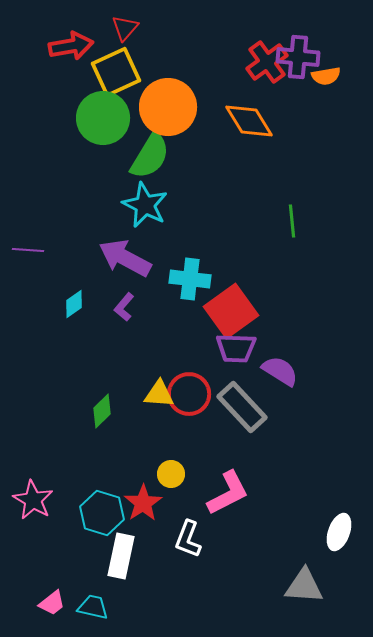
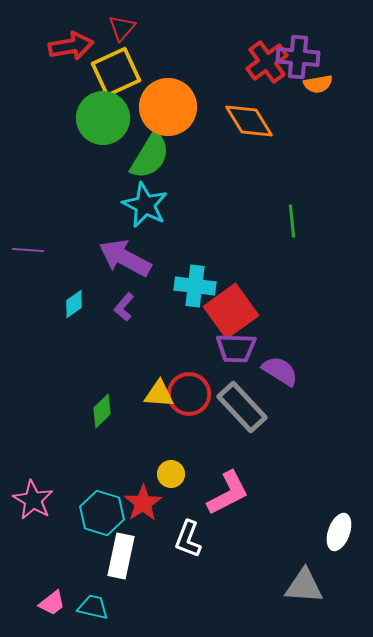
red triangle: moved 3 px left
orange semicircle: moved 8 px left, 8 px down
cyan cross: moved 5 px right, 7 px down
